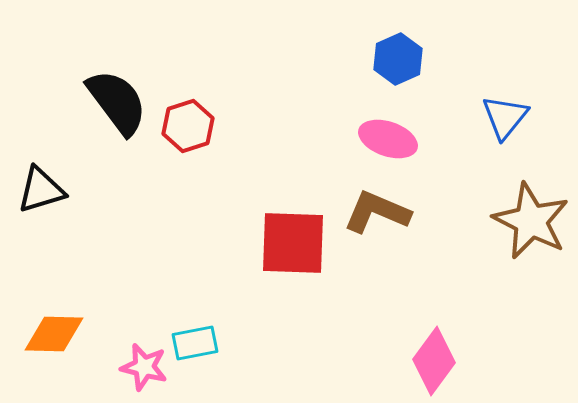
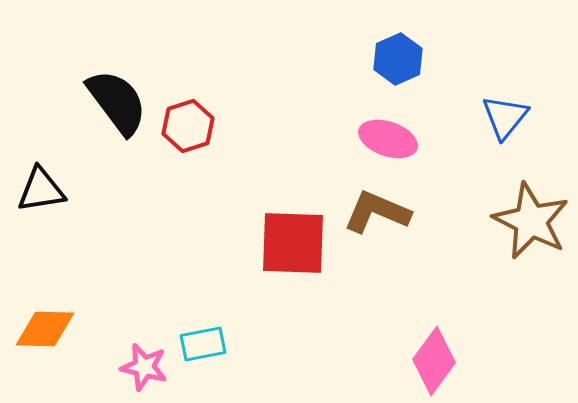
black triangle: rotated 8 degrees clockwise
orange diamond: moved 9 px left, 5 px up
cyan rectangle: moved 8 px right, 1 px down
